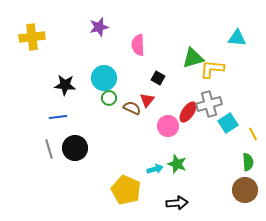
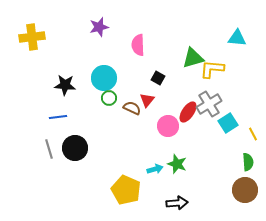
gray cross: rotated 15 degrees counterclockwise
